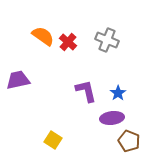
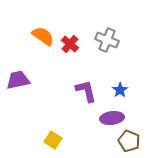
red cross: moved 2 px right, 2 px down
blue star: moved 2 px right, 3 px up
